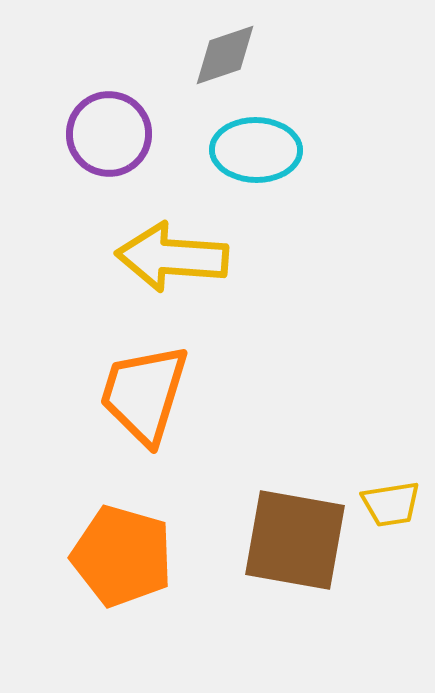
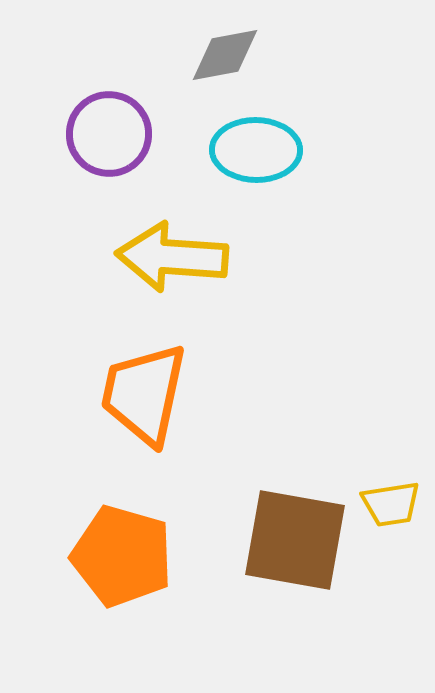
gray diamond: rotated 8 degrees clockwise
orange trapezoid: rotated 5 degrees counterclockwise
